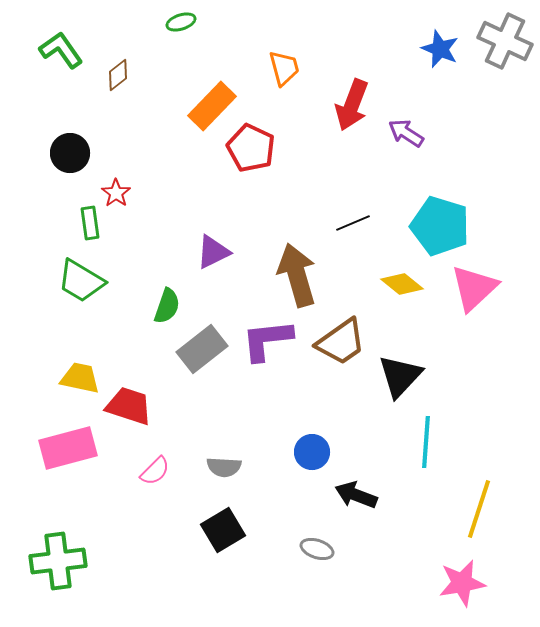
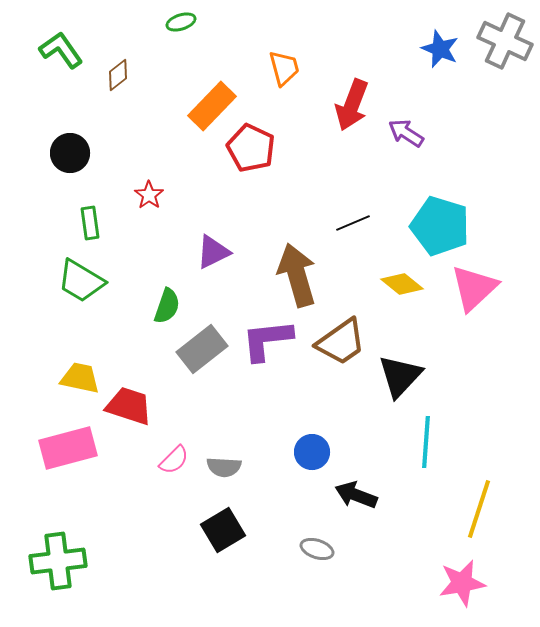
red star: moved 33 px right, 2 px down
pink semicircle: moved 19 px right, 11 px up
